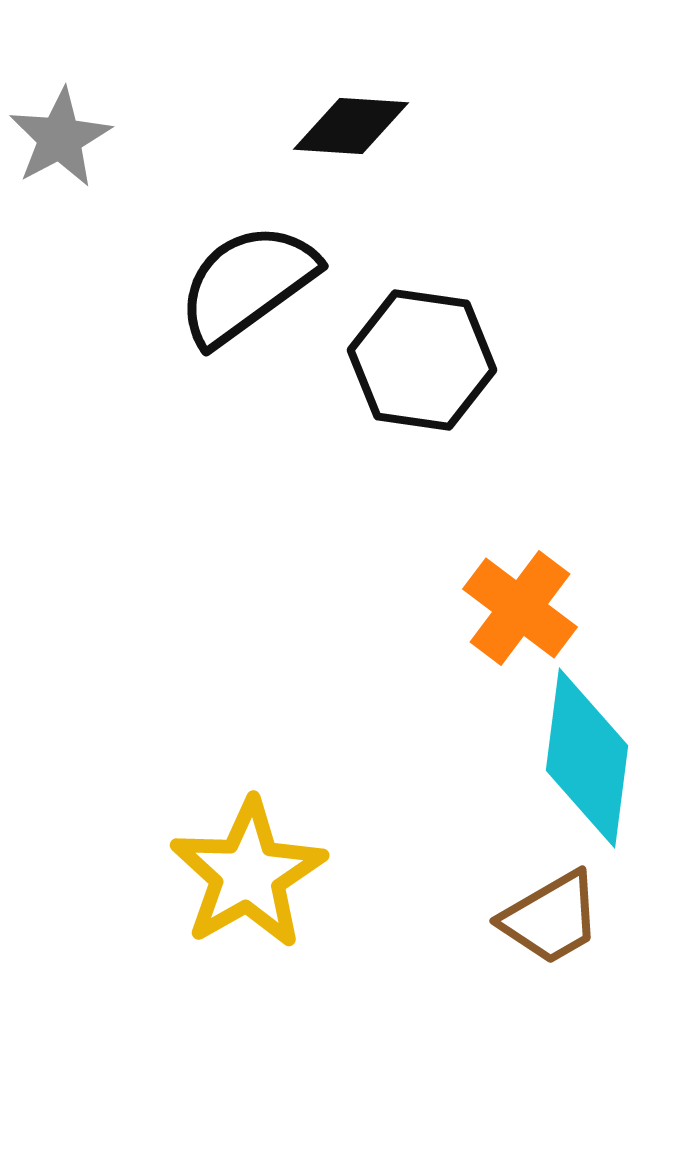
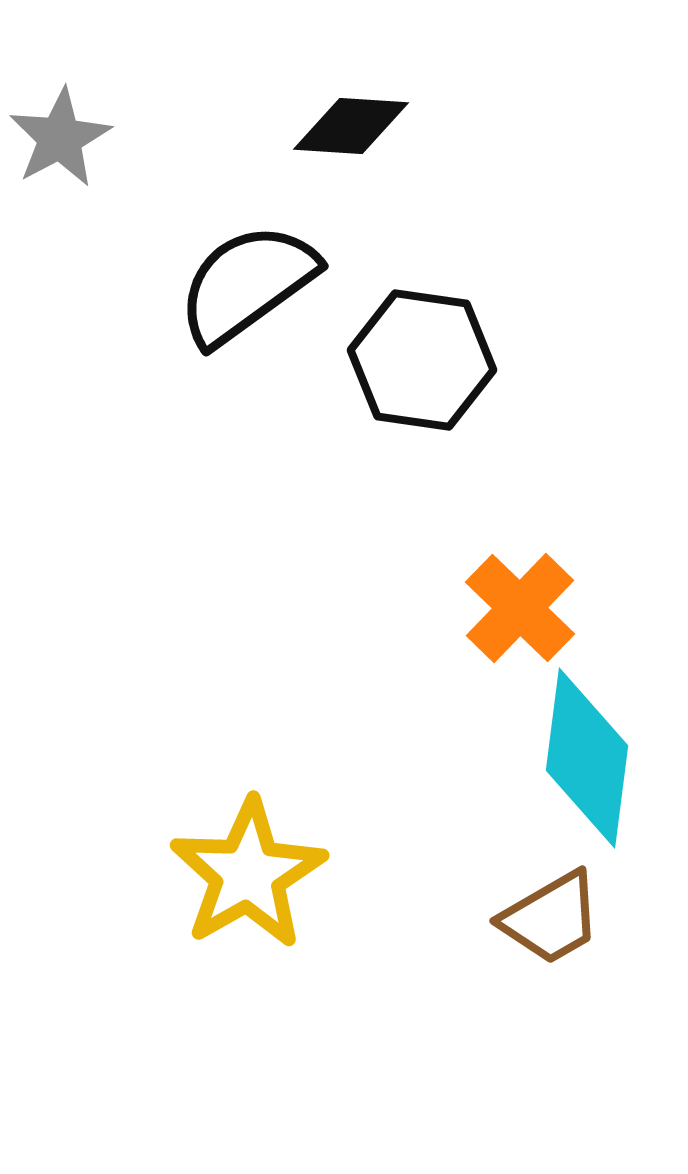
orange cross: rotated 7 degrees clockwise
